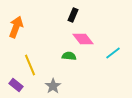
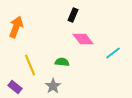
green semicircle: moved 7 px left, 6 px down
purple rectangle: moved 1 px left, 2 px down
